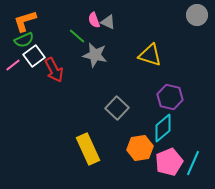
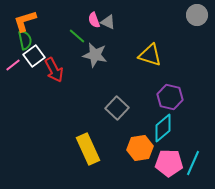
green semicircle: moved 1 px right; rotated 78 degrees counterclockwise
pink pentagon: moved 1 px down; rotated 24 degrees clockwise
